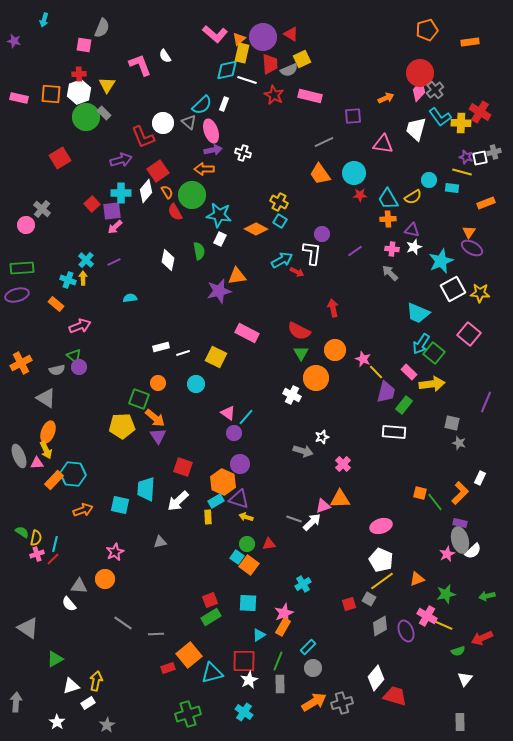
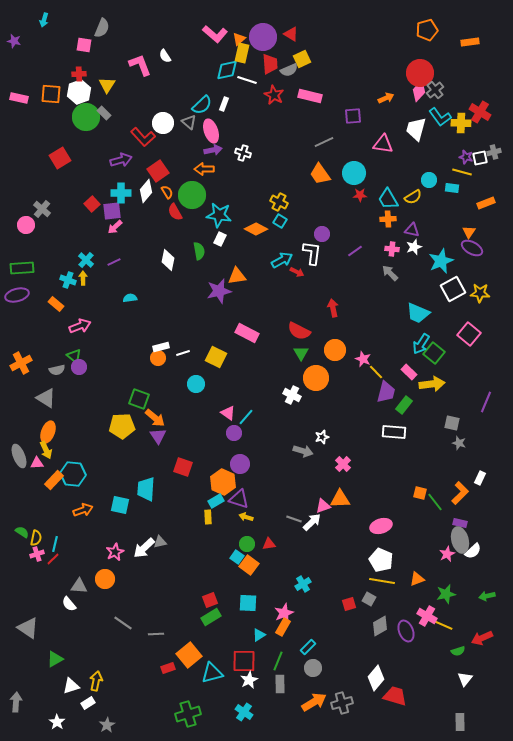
red L-shape at (143, 137): rotated 20 degrees counterclockwise
orange circle at (158, 383): moved 25 px up
white arrow at (178, 501): moved 34 px left, 47 px down
yellow line at (382, 581): rotated 45 degrees clockwise
